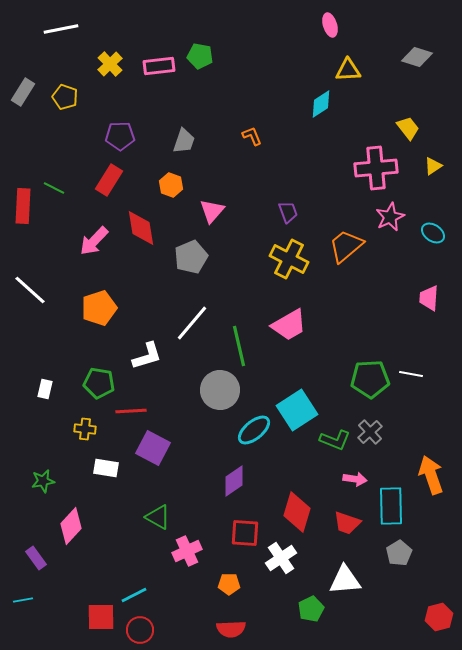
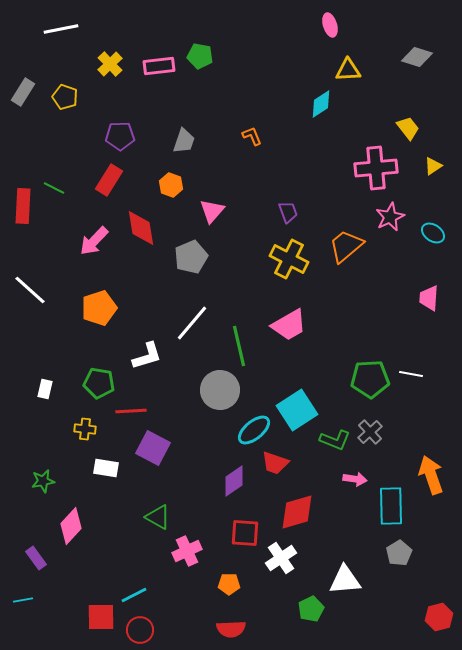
red diamond at (297, 512): rotated 57 degrees clockwise
red trapezoid at (347, 523): moved 72 px left, 60 px up
